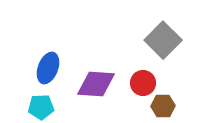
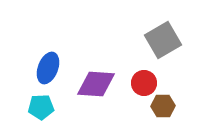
gray square: rotated 15 degrees clockwise
red circle: moved 1 px right
